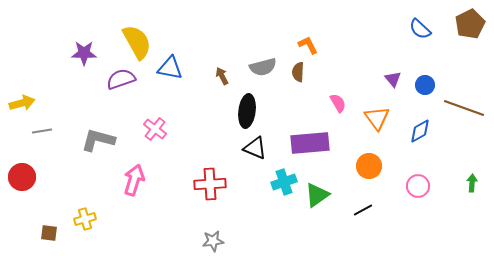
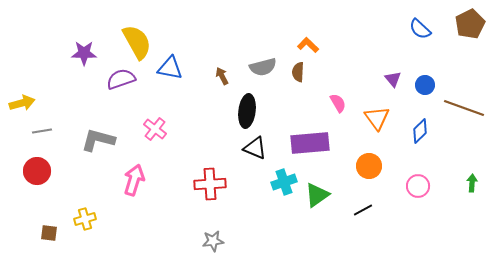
orange L-shape: rotated 20 degrees counterclockwise
blue diamond: rotated 15 degrees counterclockwise
red circle: moved 15 px right, 6 px up
